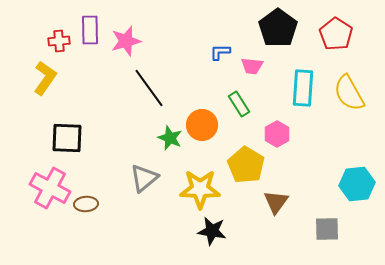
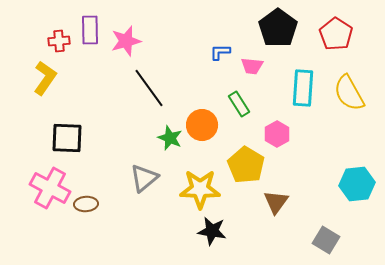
gray square: moved 1 px left, 11 px down; rotated 32 degrees clockwise
